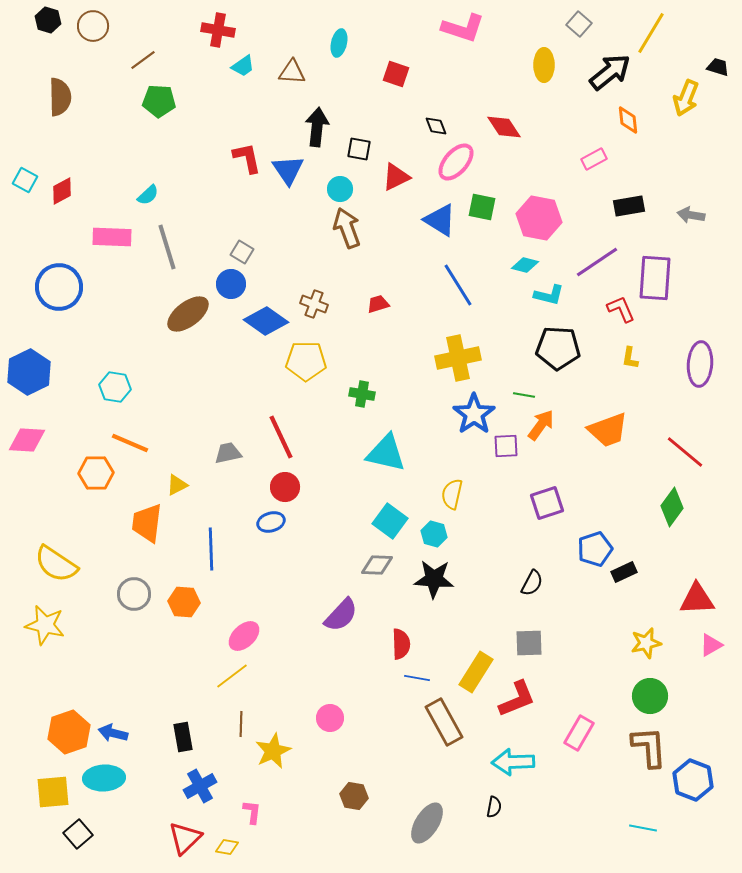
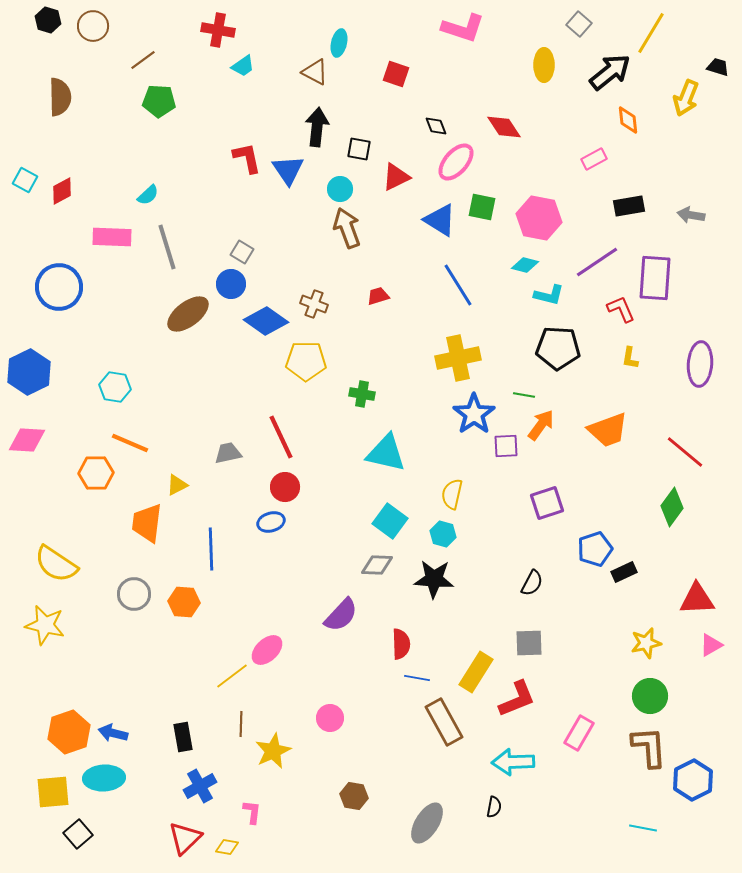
brown triangle at (292, 72): moved 23 px right; rotated 24 degrees clockwise
red trapezoid at (378, 304): moved 8 px up
cyan hexagon at (434, 534): moved 9 px right
pink ellipse at (244, 636): moved 23 px right, 14 px down
blue hexagon at (693, 780): rotated 12 degrees clockwise
